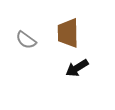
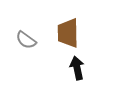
black arrow: rotated 110 degrees clockwise
